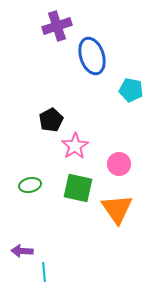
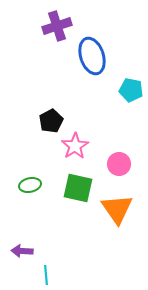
black pentagon: moved 1 px down
cyan line: moved 2 px right, 3 px down
